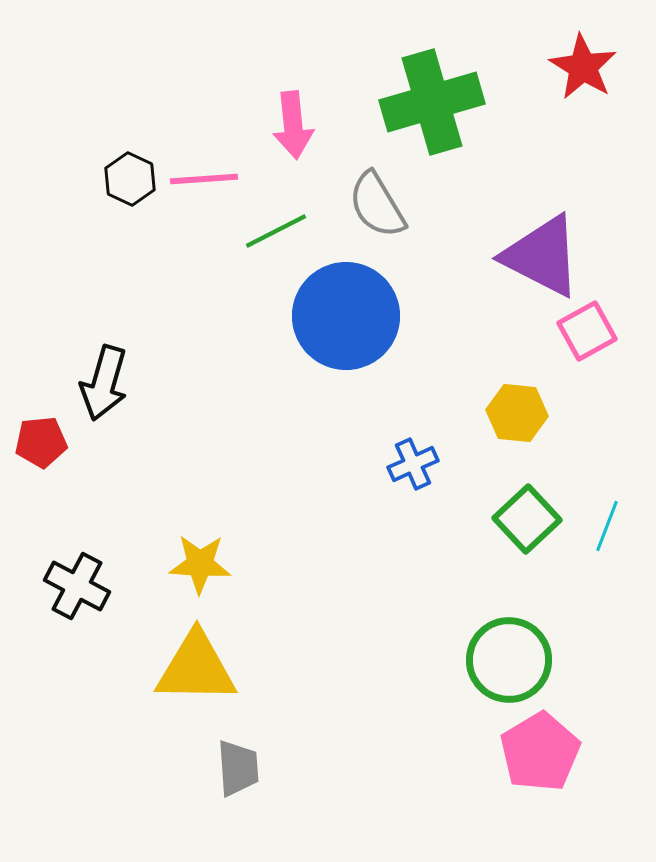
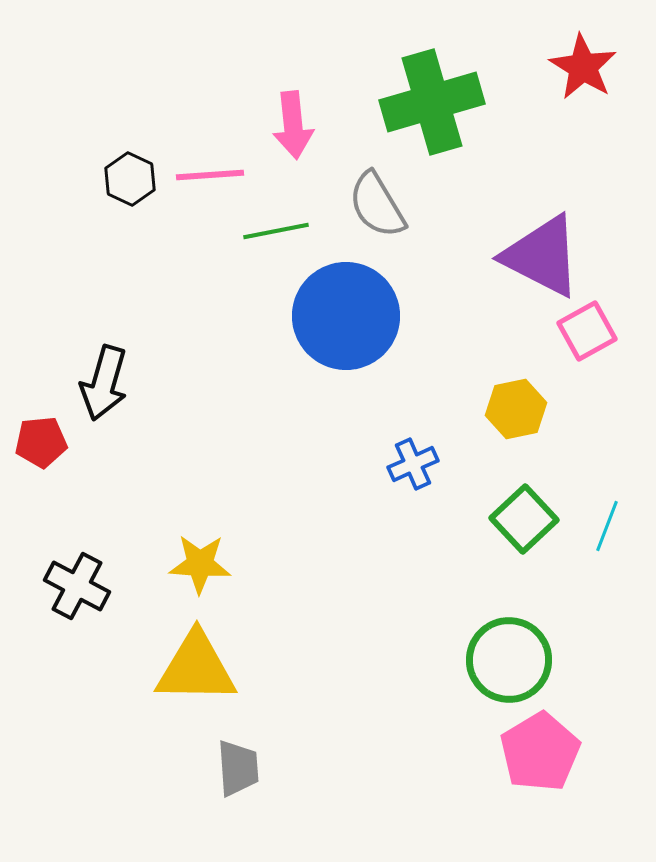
pink line: moved 6 px right, 4 px up
green line: rotated 16 degrees clockwise
yellow hexagon: moved 1 px left, 4 px up; rotated 18 degrees counterclockwise
green square: moved 3 px left
